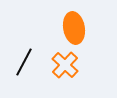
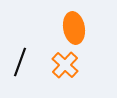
black line: moved 4 px left; rotated 8 degrees counterclockwise
